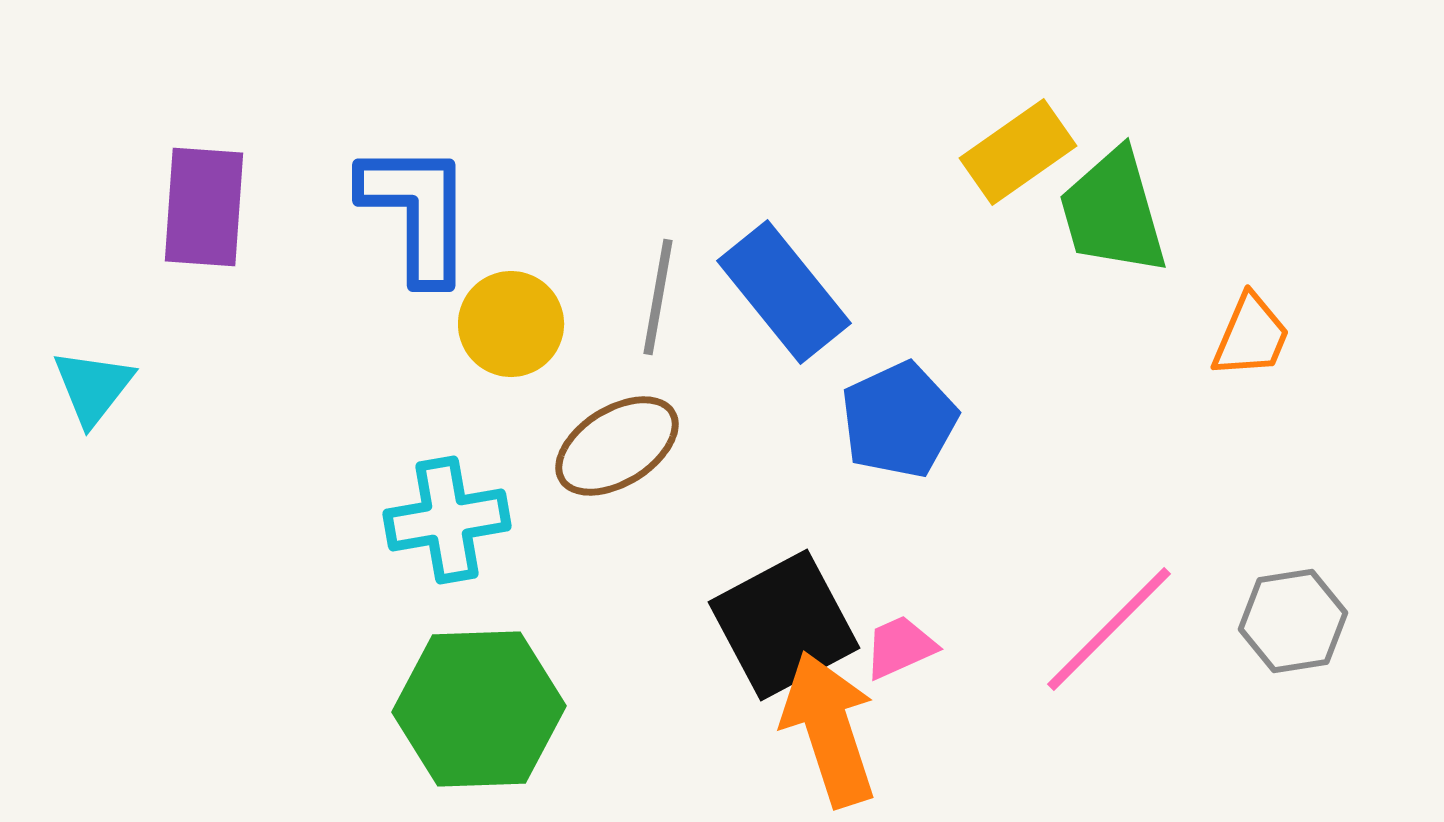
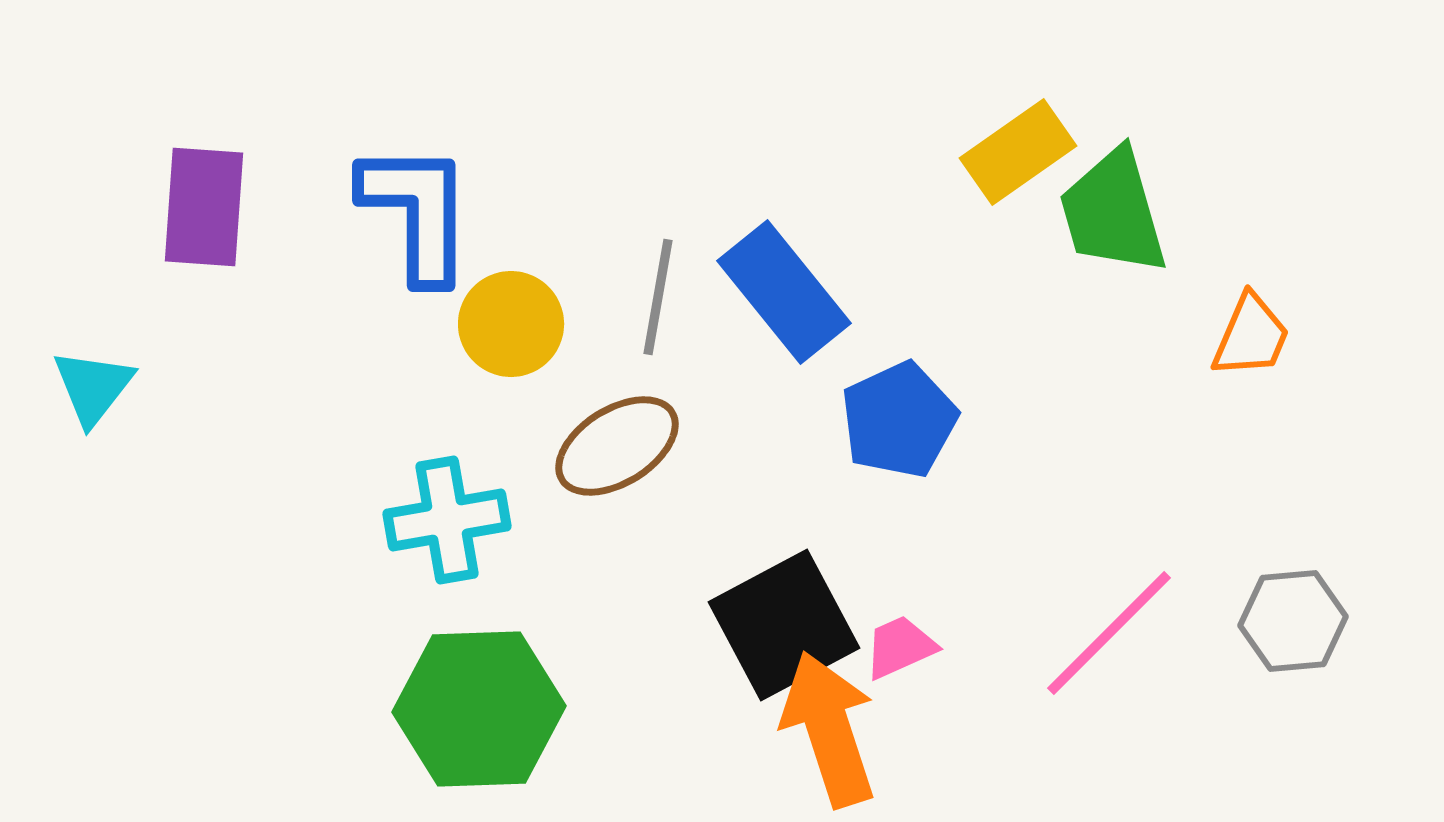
gray hexagon: rotated 4 degrees clockwise
pink line: moved 4 px down
